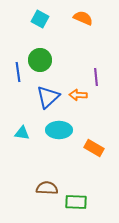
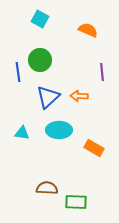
orange semicircle: moved 5 px right, 12 px down
purple line: moved 6 px right, 5 px up
orange arrow: moved 1 px right, 1 px down
